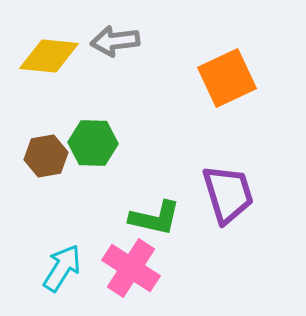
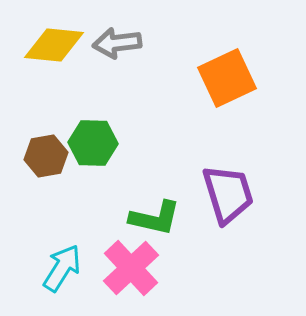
gray arrow: moved 2 px right, 2 px down
yellow diamond: moved 5 px right, 11 px up
pink cross: rotated 14 degrees clockwise
